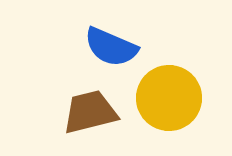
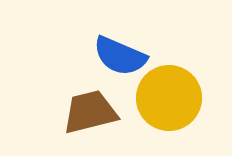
blue semicircle: moved 9 px right, 9 px down
